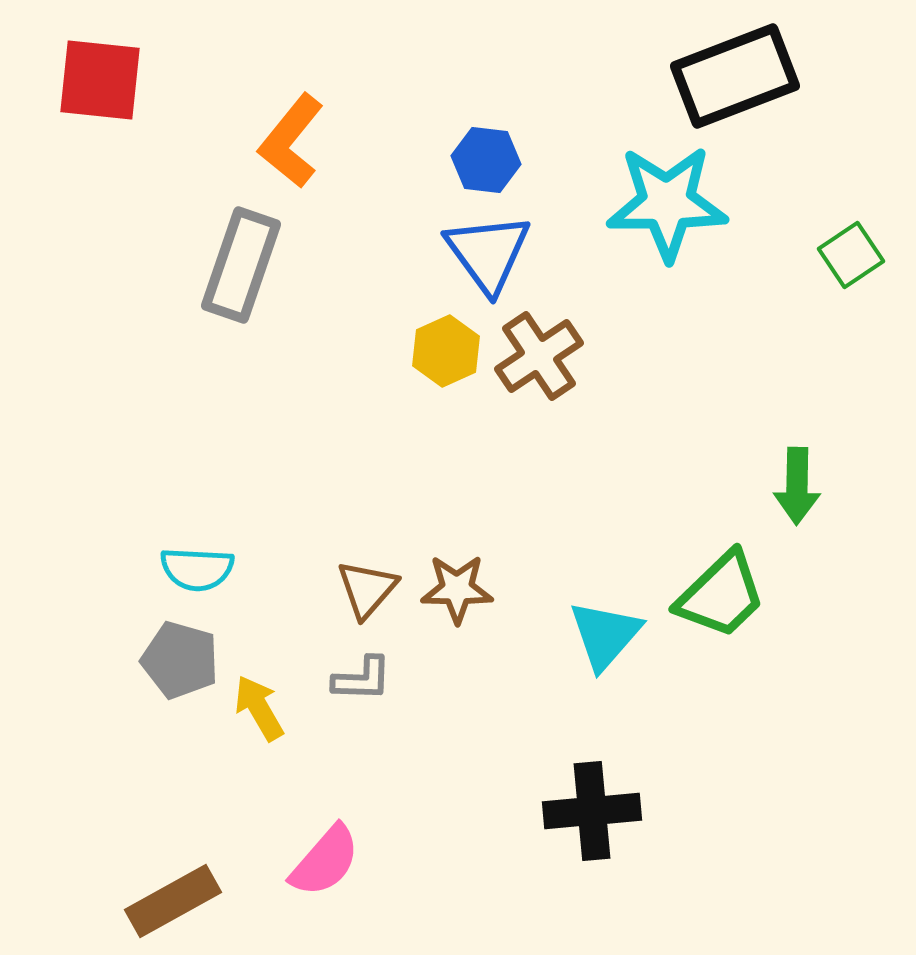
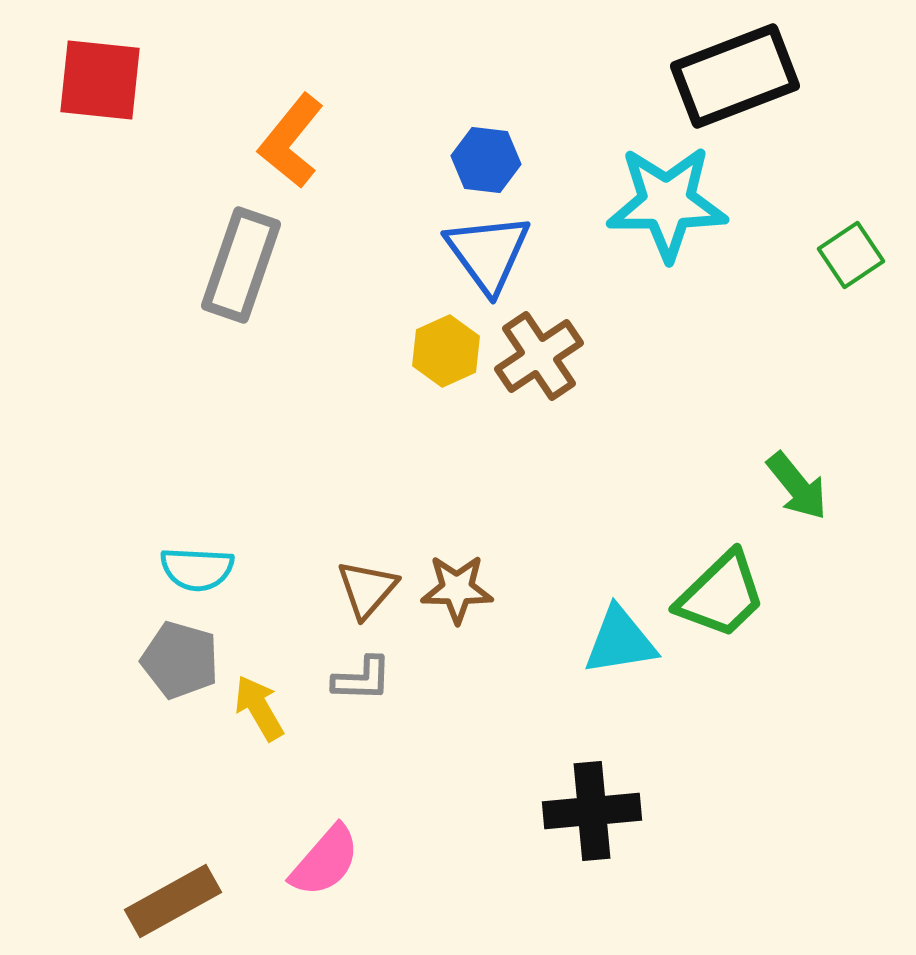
green arrow: rotated 40 degrees counterclockwise
cyan triangle: moved 15 px right, 6 px down; rotated 40 degrees clockwise
